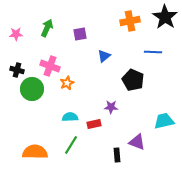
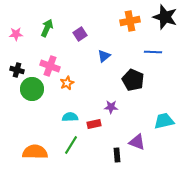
black star: rotated 15 degrees counterclockwise
purple square: rotated 24 degrees counterclockwise
